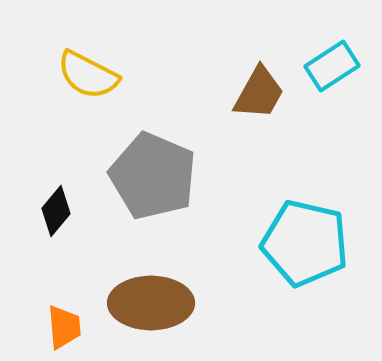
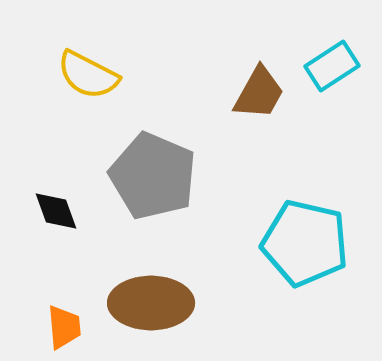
black diamond: rotated 60 degrees counterclockwise
